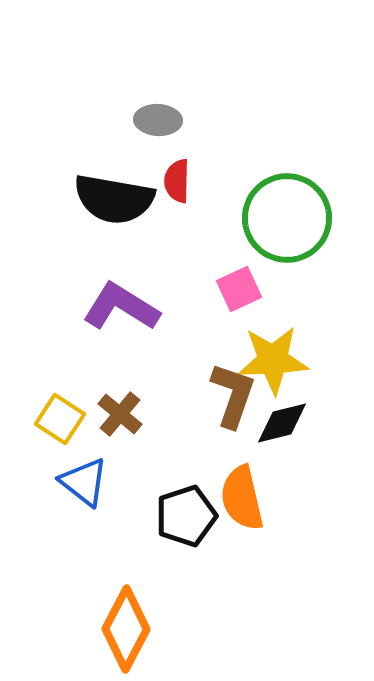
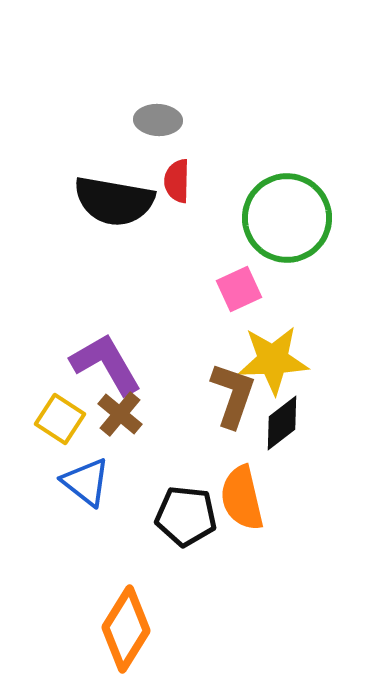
black semicircle: moved 2 px down
purple L-shape: moved 15 px left, 57 px down; rotated 28 degrees clockwise
black diamond: rotated 24 degrees counterclockwise
blue triangle: moved 2 px right
black pentagon: rotated 24 degrees clockwise
orange diamond: rotated 4 degrees clockwise
